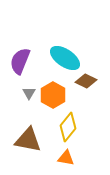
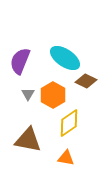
gray triangle: moved 1 px left, 1 px down
yellow diamond: moved 1 px right, 4 px up; rotated 16 degrees clockwise
